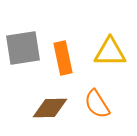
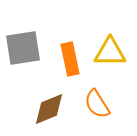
orange rectangle: moved 7 px right, 1 px down
brown diamond: moved 1 px left, 1 px down; rotated 21 degrees counterclockwise
